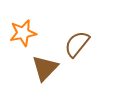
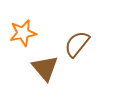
brown triangle: rotated 24 degrees counterclockwise
